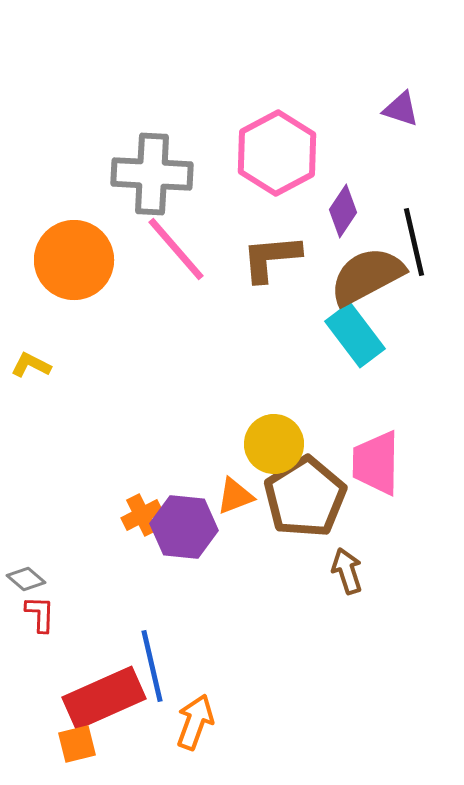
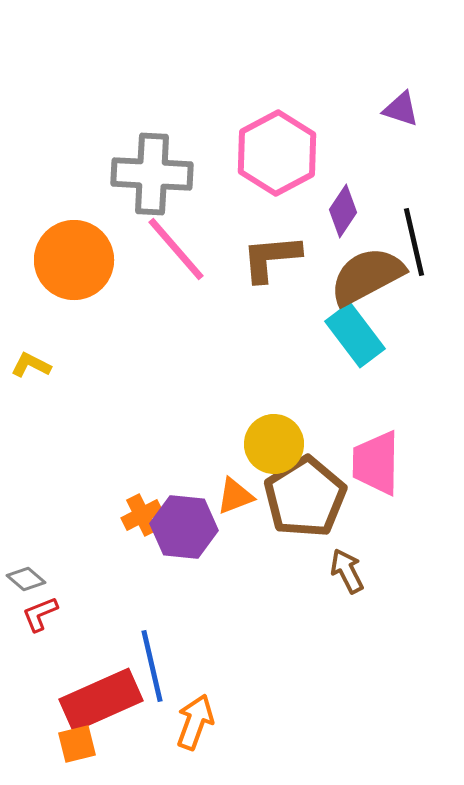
brown arrow: rotated 9 degrees counterclockwise
red L-shape: rotated 114 degrees counterclockwise
red rectangle: moved 3 px left, 2 px down
